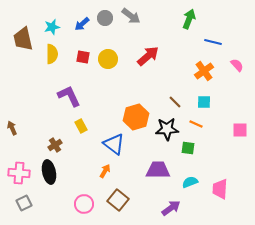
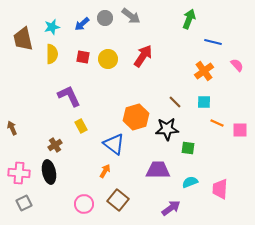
red arrow: moved 5 px left; rotated 15 degrees counterclockwise
orange line: moved 21 px right, 1 px up
